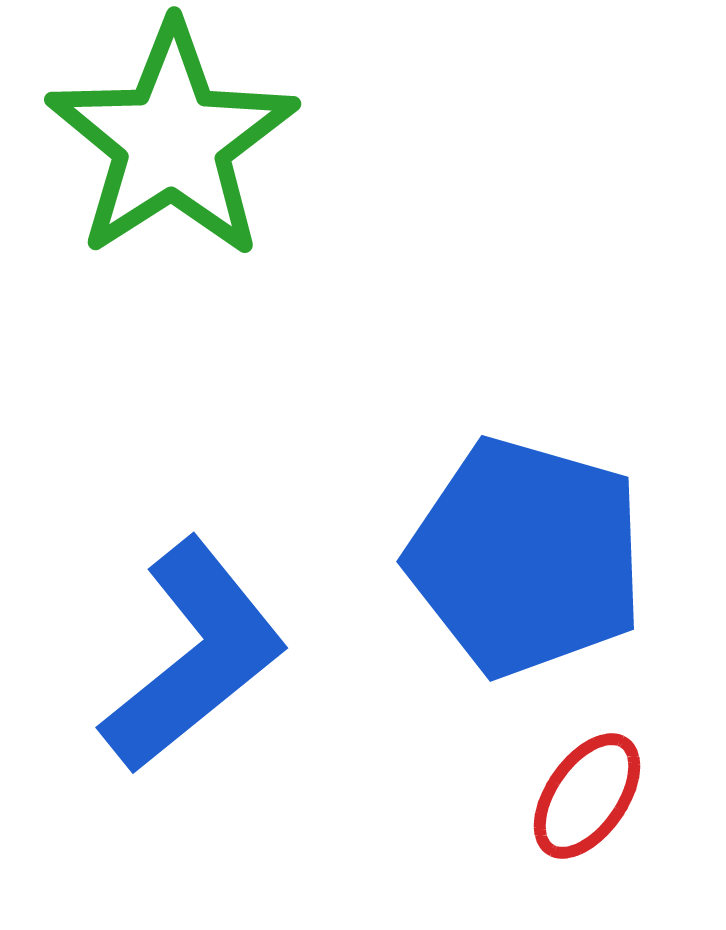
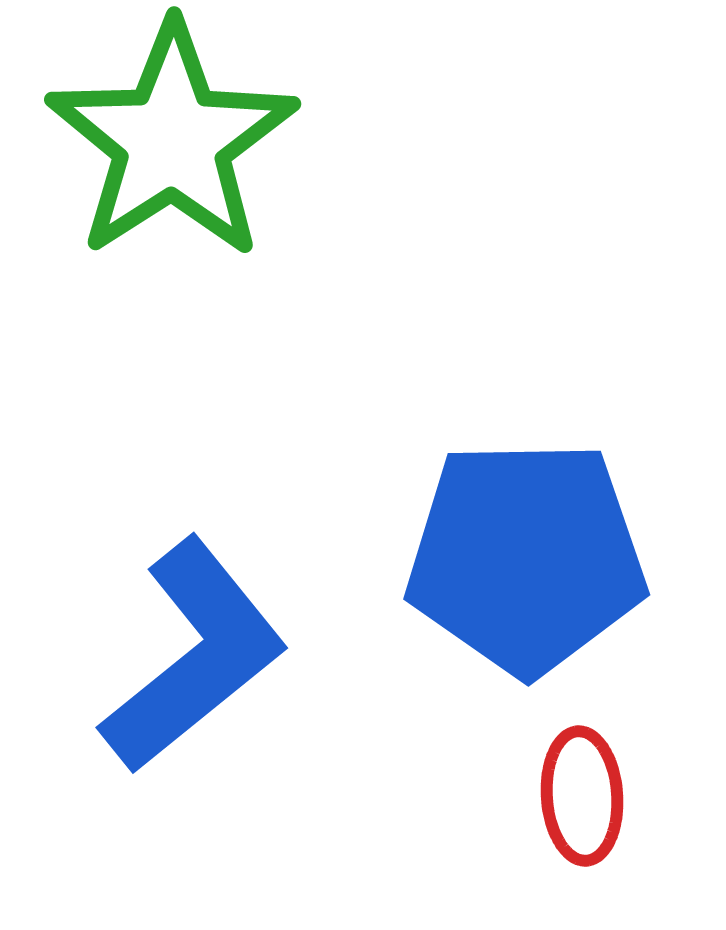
blue pentagon: rotated 17 degrees counterclockwise
red ellipse: moved 5 px left; rotated 39 degrees counterclockwise
